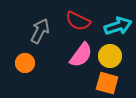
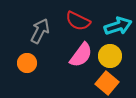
orange circle: moved 2 px right
orange square: rotated 25 degrees clockwise
